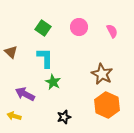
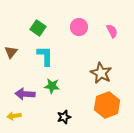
green square: moved 5 px left
brown triangle: rotated 24 degrees clockwise
cyan L-shape: moved 2 px up
brown star: moved 1 px left, 1 px up
green star: moved 1 px left, 4 px down; rotated 21 degrees counterclockwise
purple arrow: rotated 24 degrees counterclockwise
orange hexagon: rotated 15 degrees clockwise
yellow arrow: rotated 24 degrees counterclockwise
